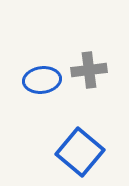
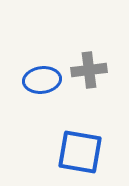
blue square: rotated 30 degrees counterclockwise
